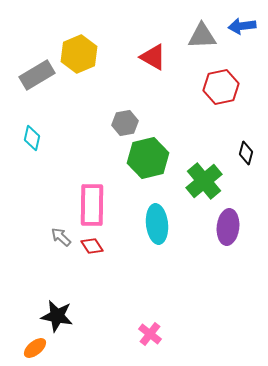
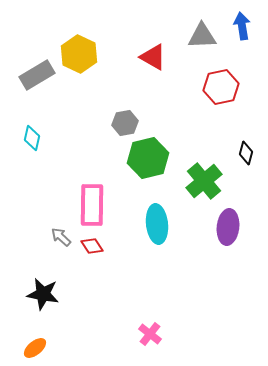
blue arrow: rotated 88 degrees clockwise
yellow hexagon: rotated 12 degrees counterclockwise
black star: moved 14 px left, 22 px up
